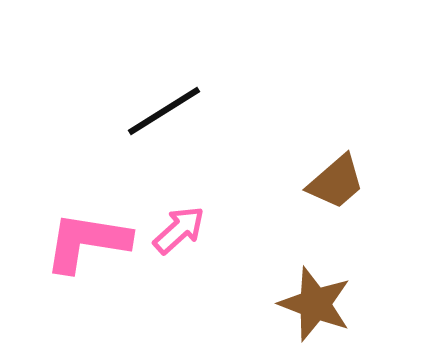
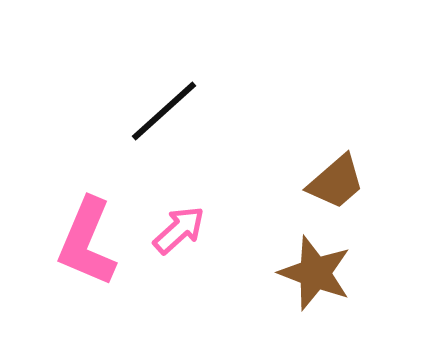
black line: rotated 10 degrees counterclockwise
pink L-shape: rotated 76 degrees counterclockwise
brown star: moved 31 px up
